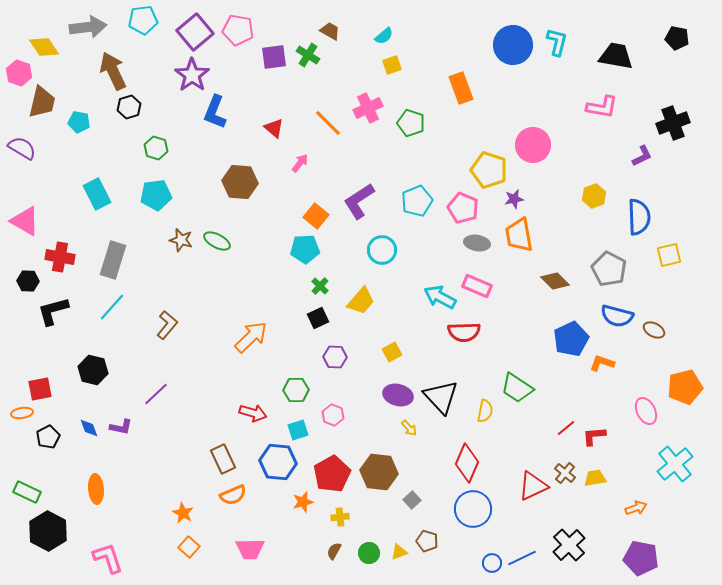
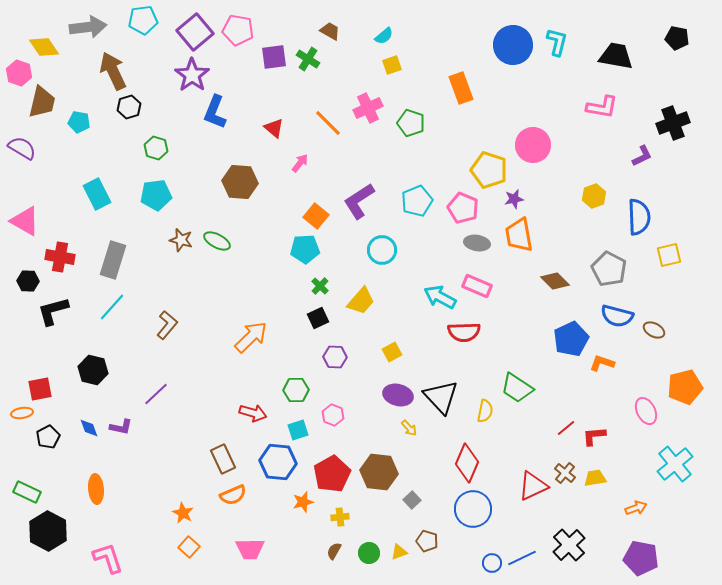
green cross at (308, 55): moved 4 px down
